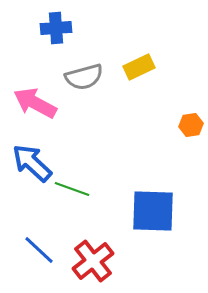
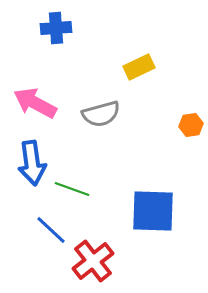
gray semicircle: moved 17 px right, 37 px down
blue arrow: rotated 141 degrees counterclockwise
blue line: moved 12 px right, 20 px up
